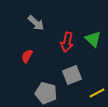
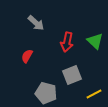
green triangle: moved 2 px right, 2 px down
yellow line: moved 3 px left, 1 px down
